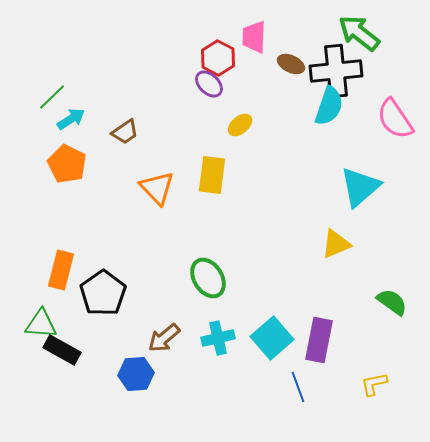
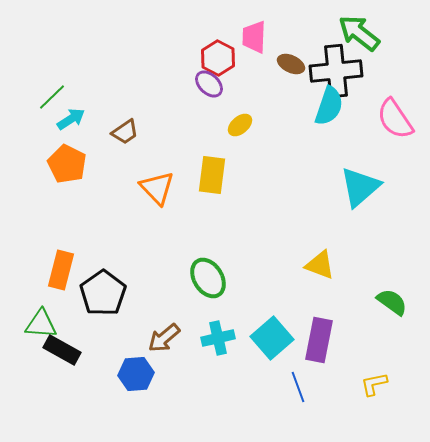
yellow triangle: moved 16 px left, 21 px down; rotated 44 degrees clockwise
